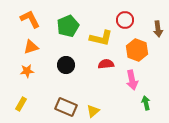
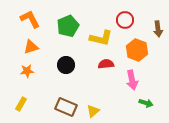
green arrow: rotated 120 degrees clockwise
